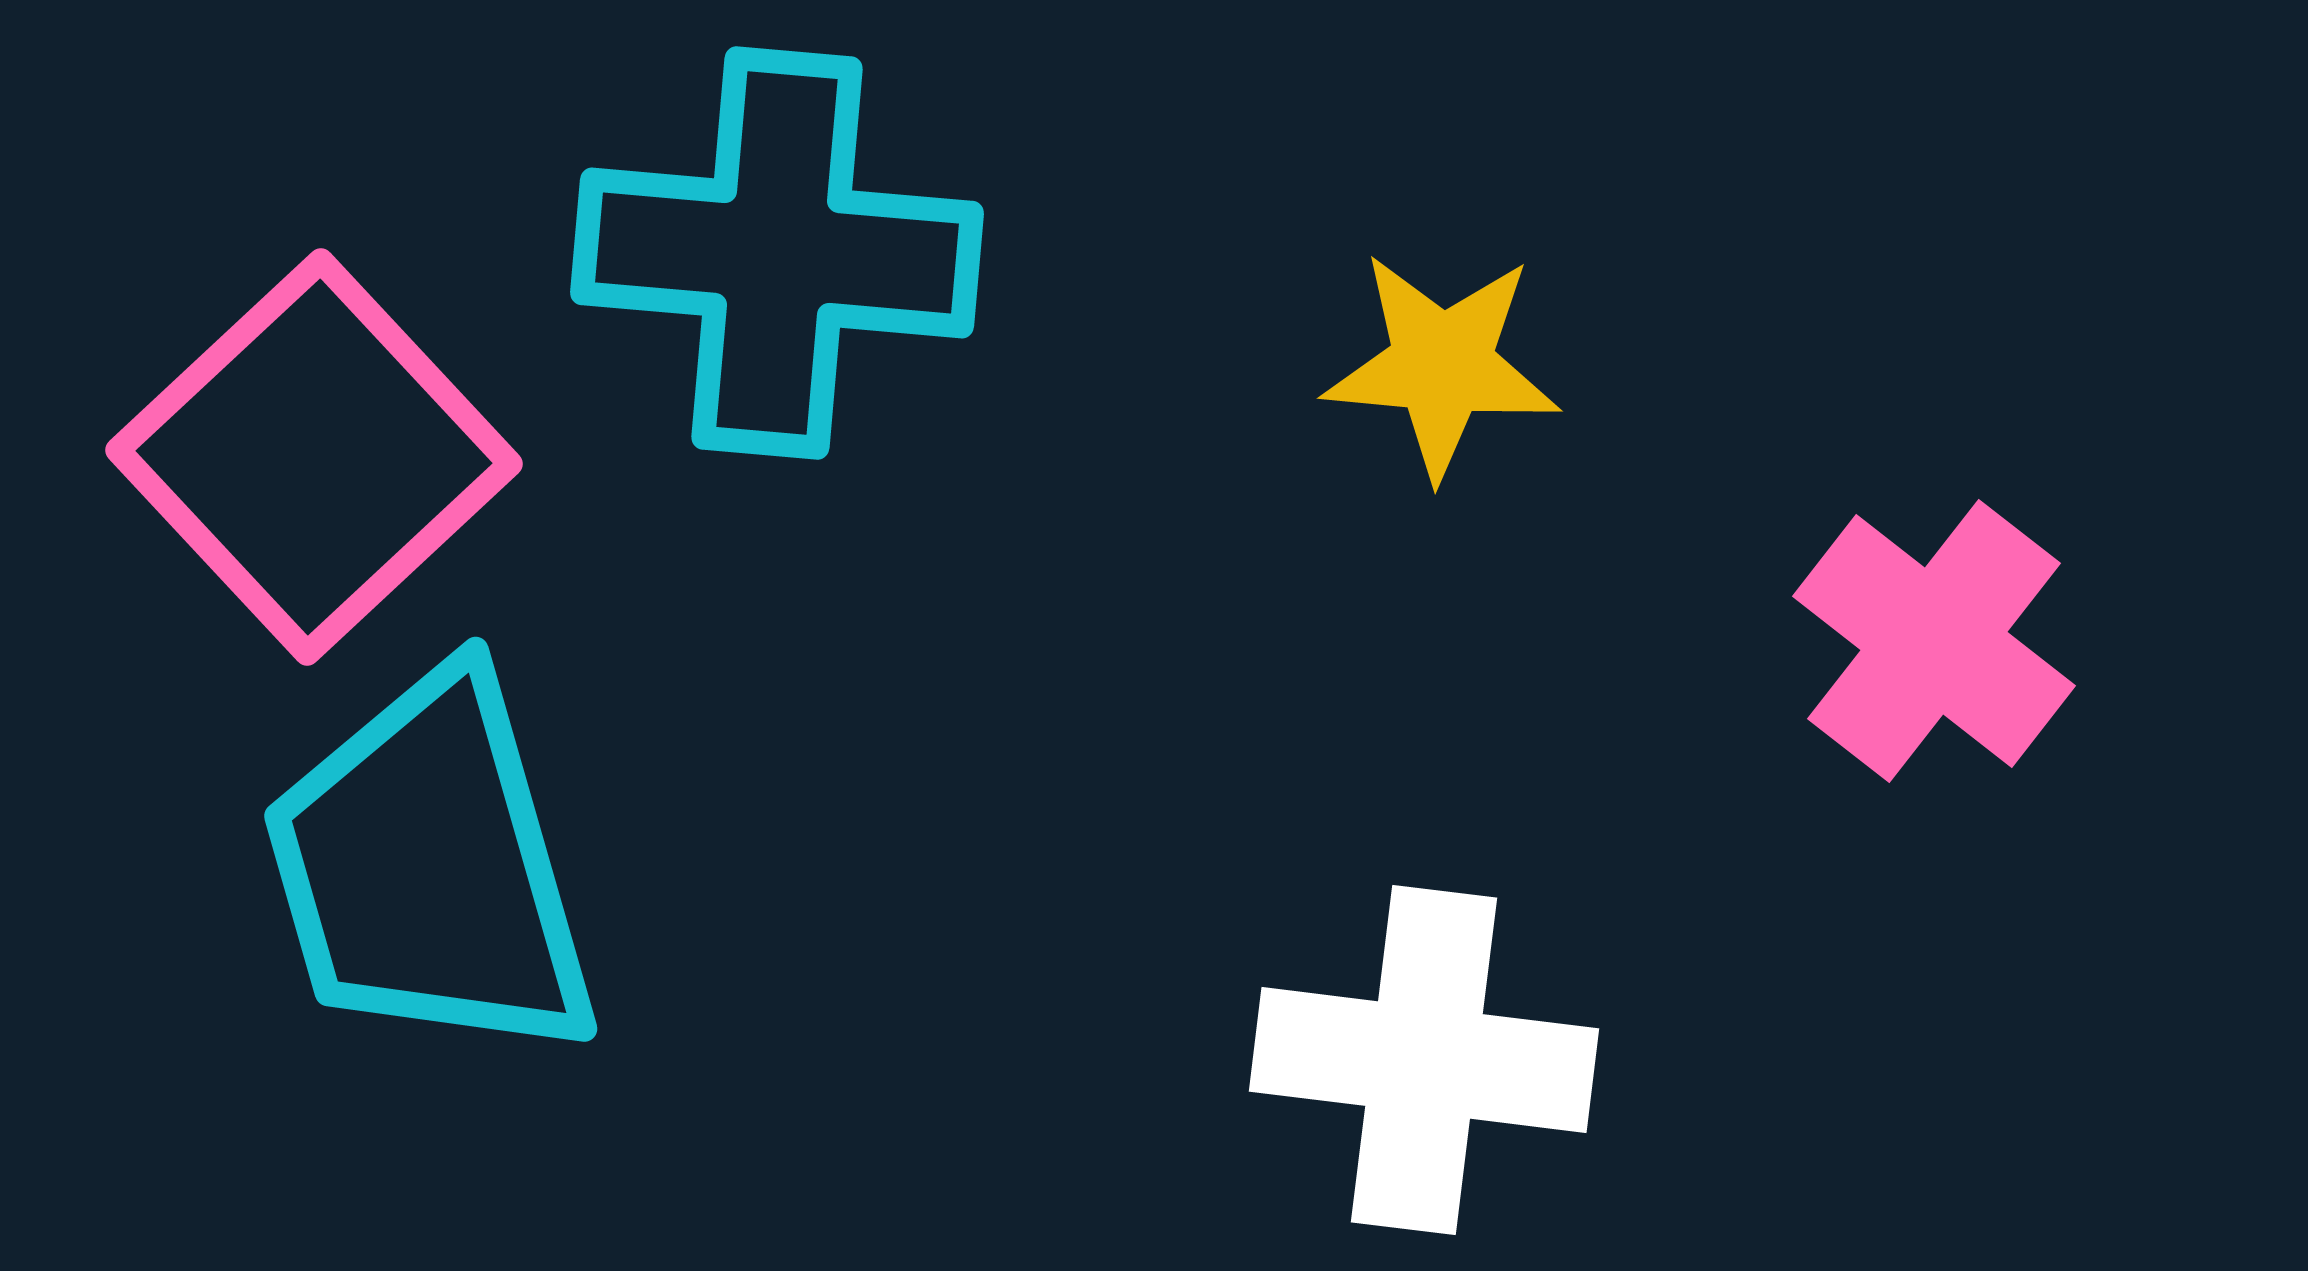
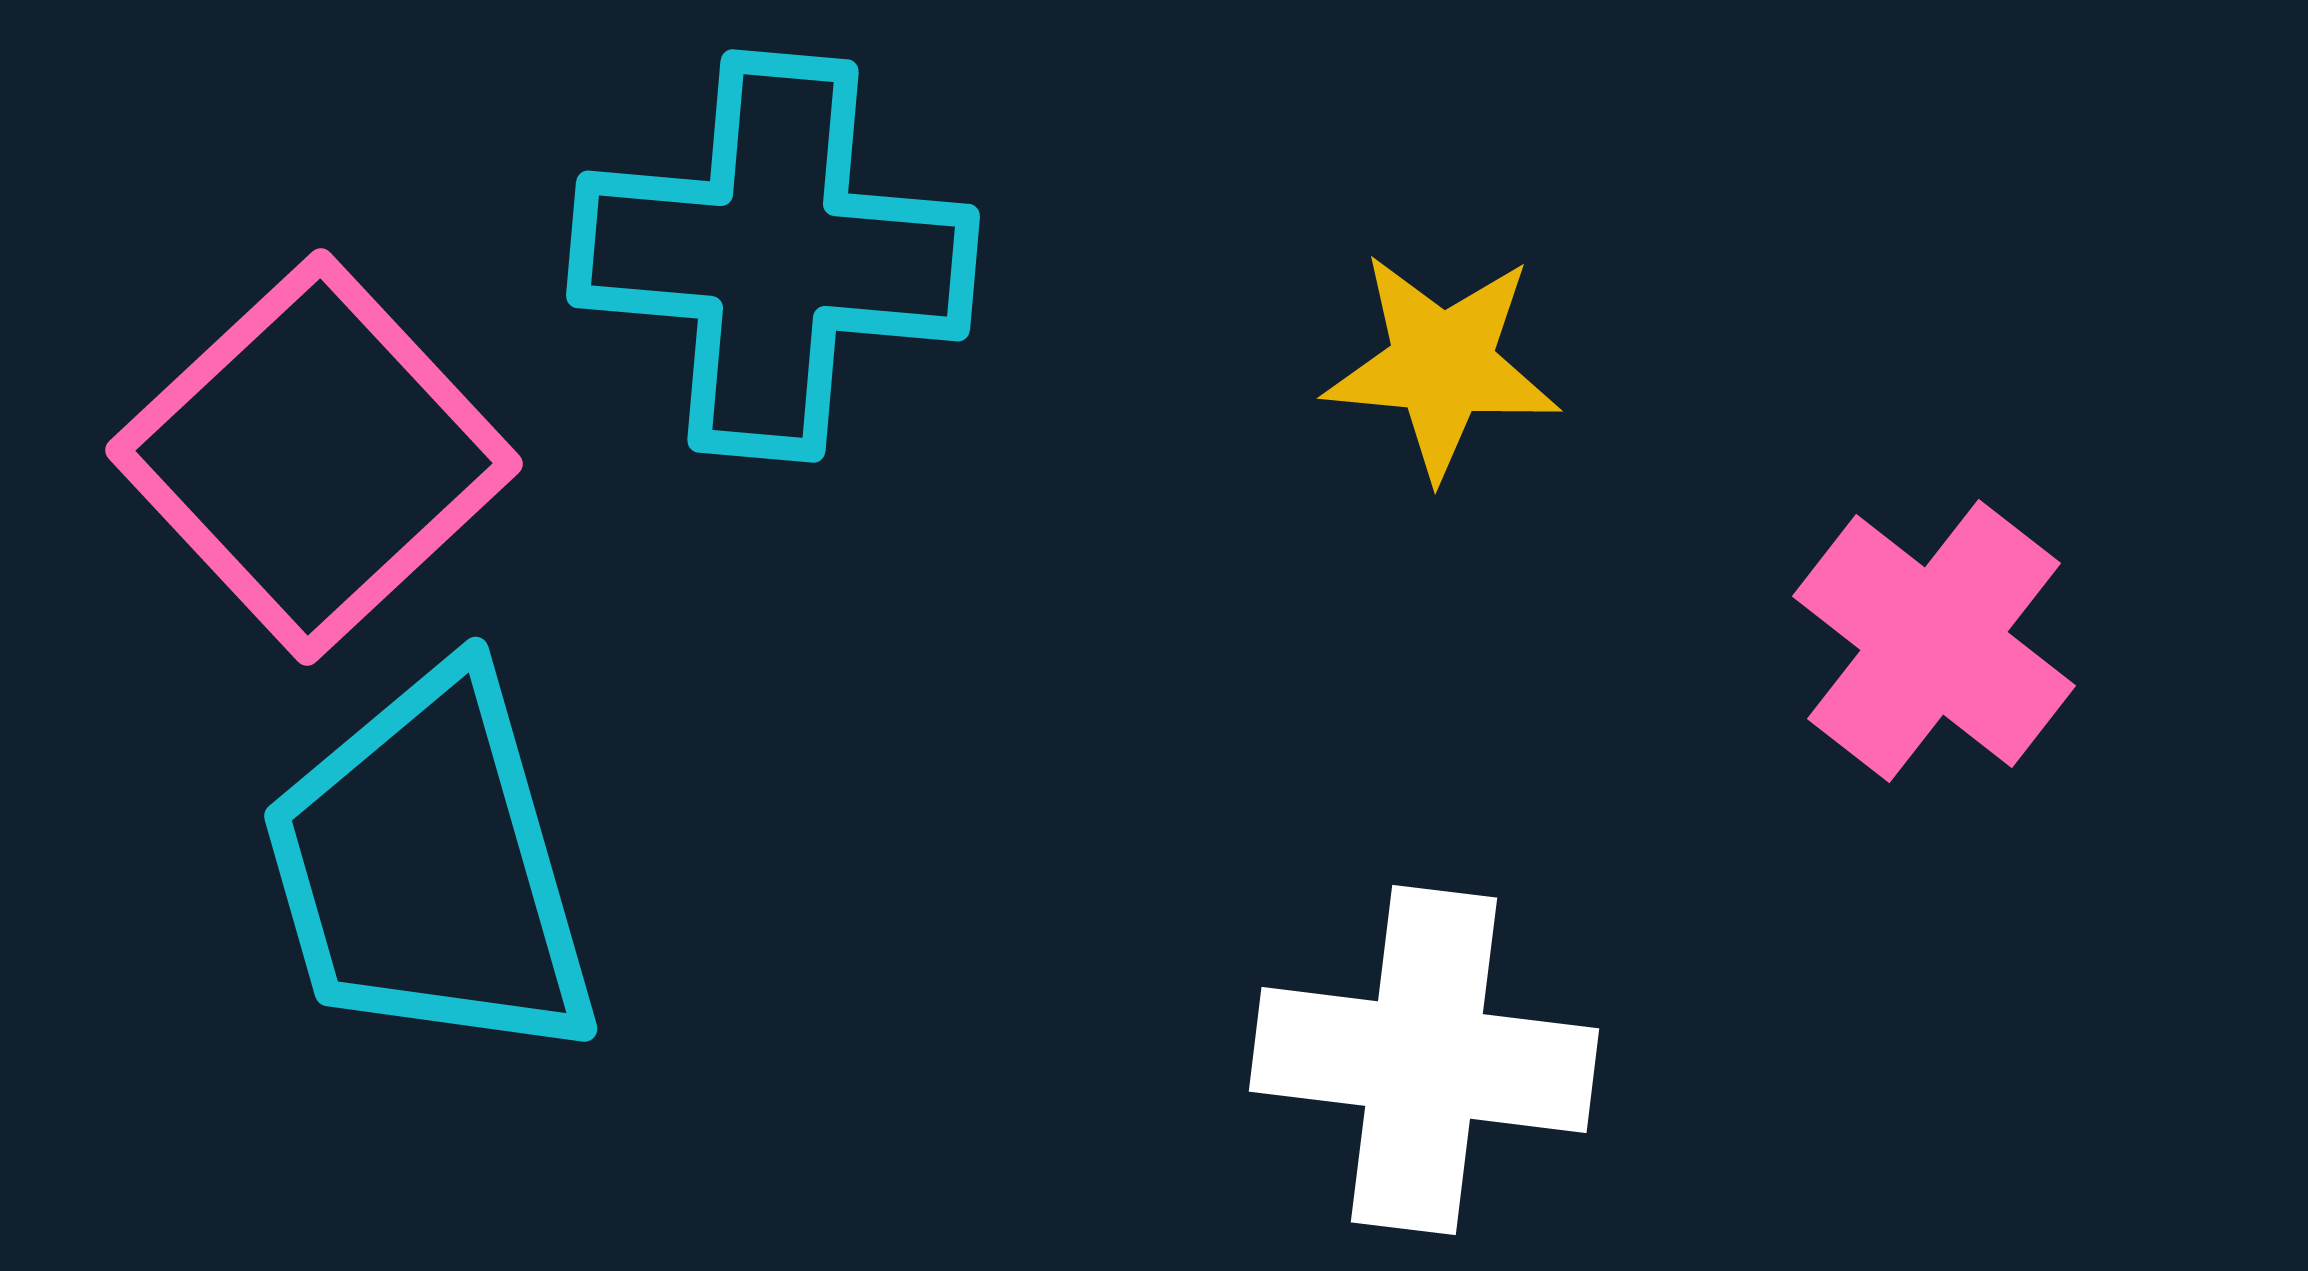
cyan cross: moved 4 px left, 3 px down
